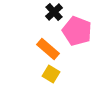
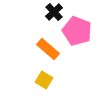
yellow square: moved 7 px left, 6 px down
